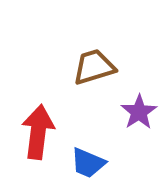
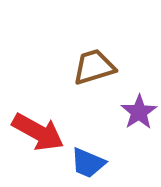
red arrow: rotated 112 degrees clockwise
